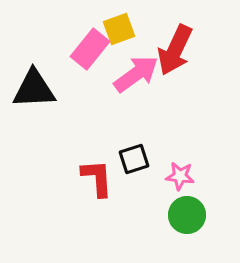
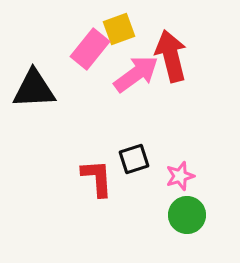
red arrow: moved 4 px left, 6 px down; rotated 141 degrees clockwise
pink star: rotated 24 degrees counterclockwise
